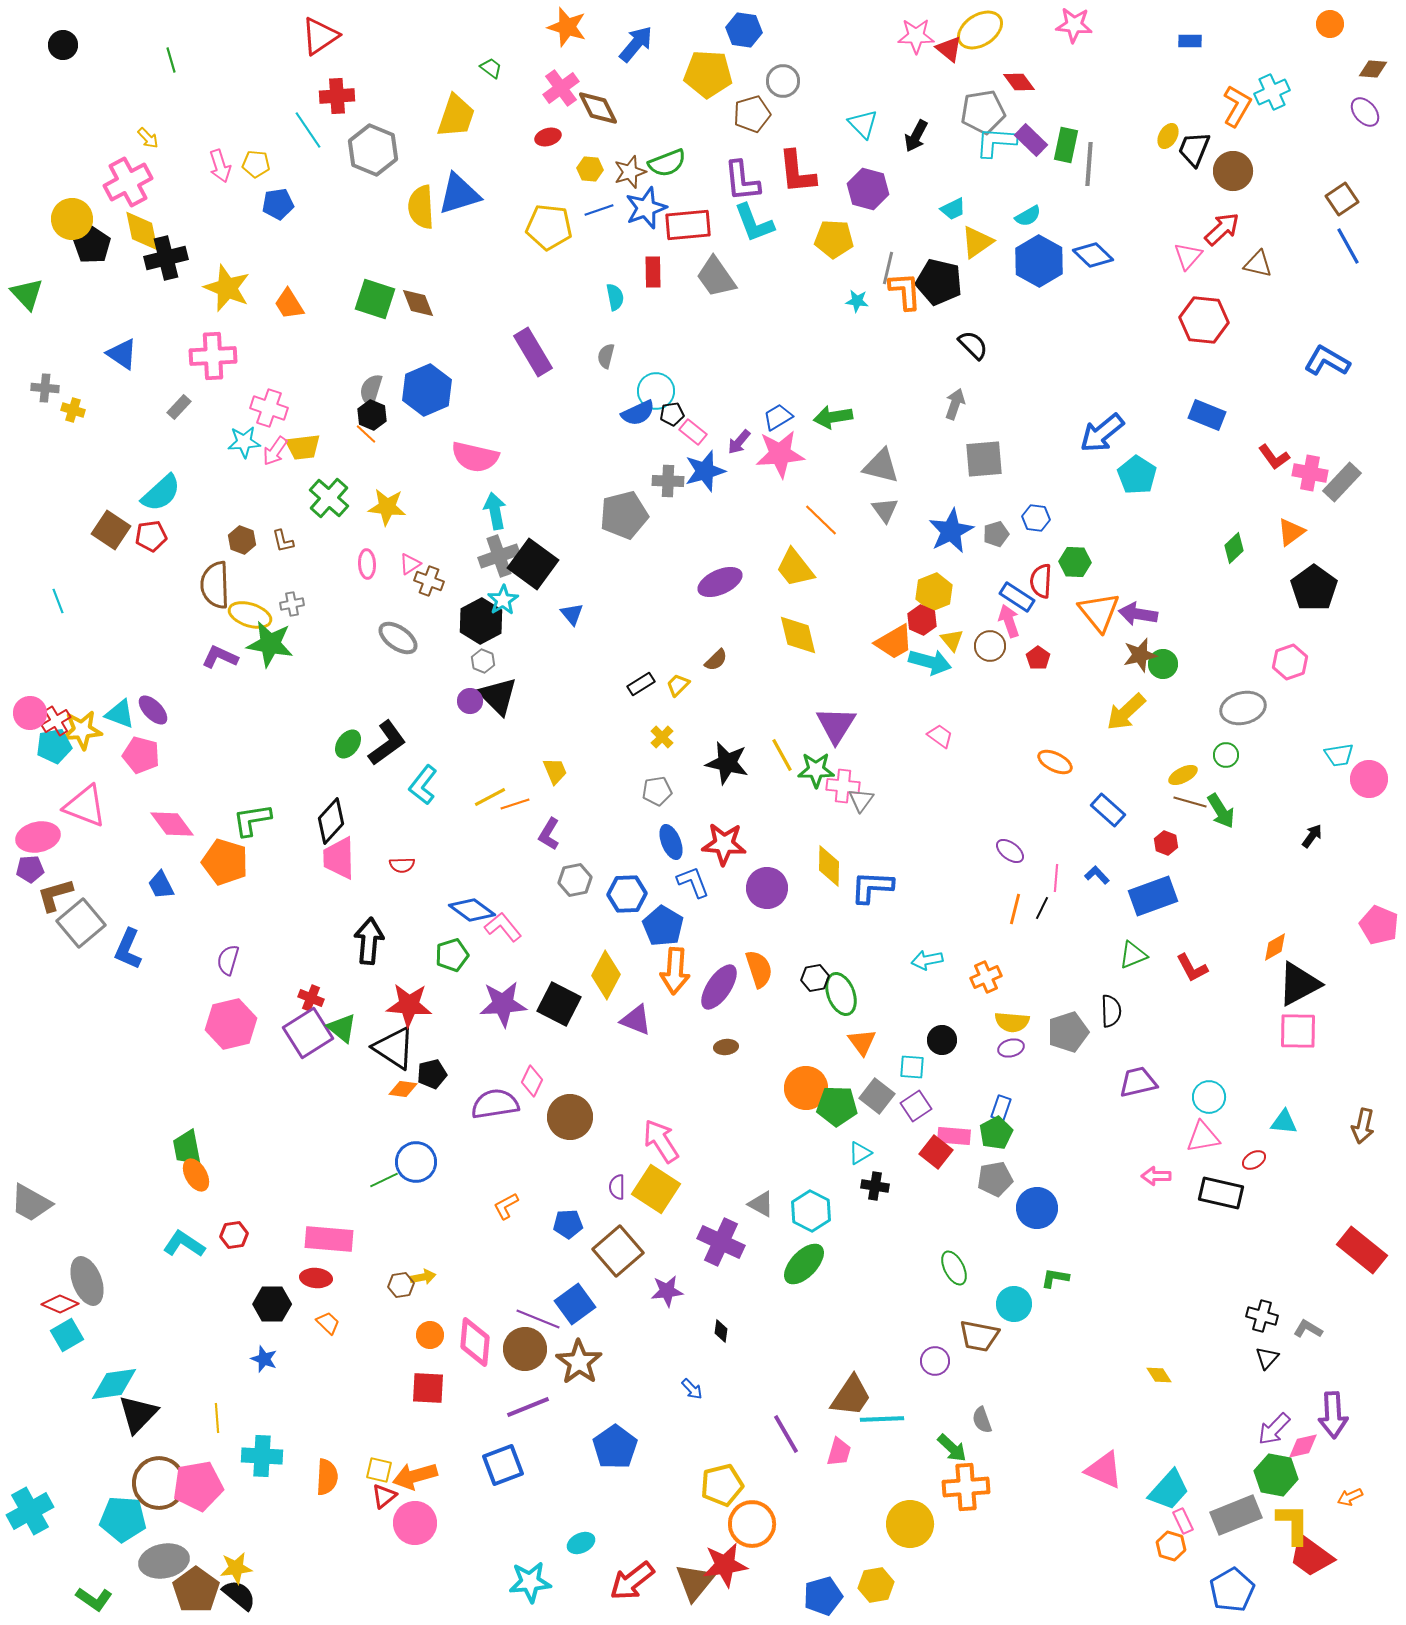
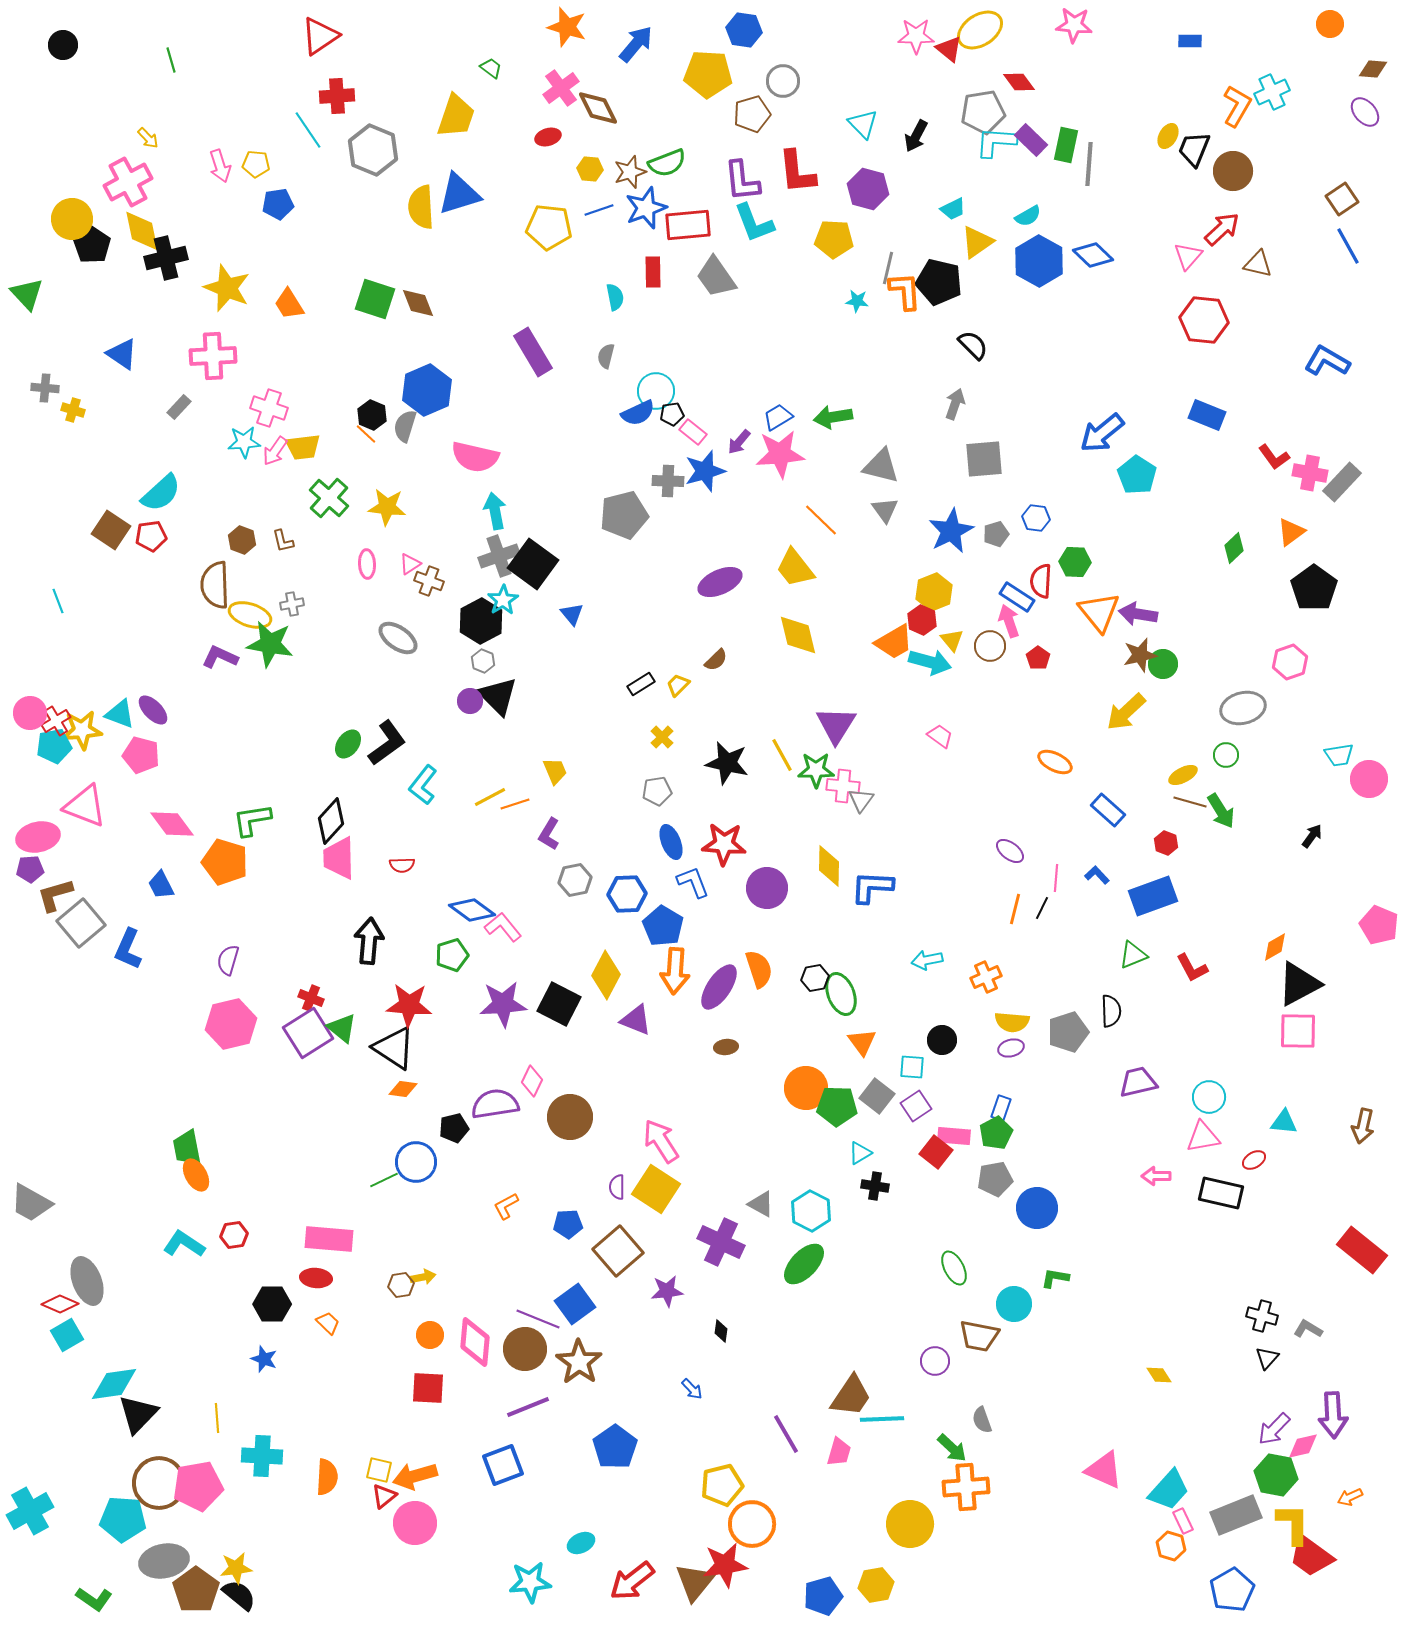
gray semicircle at (371, 390): moved 34 px right, 36 px down
black pentagon at (432, 1074): moved 22 px right, 54 px down
